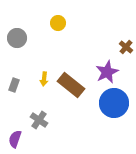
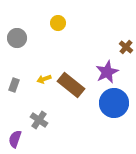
yellow arrow: rotated 64 degrees clockwise
